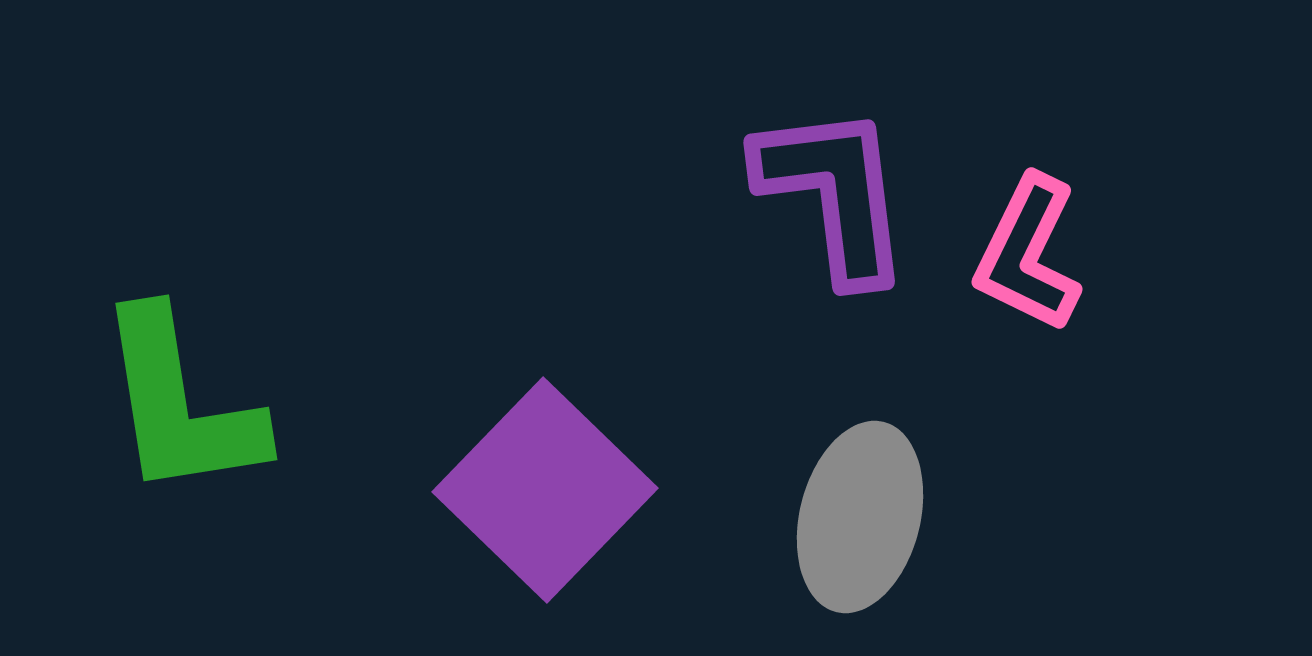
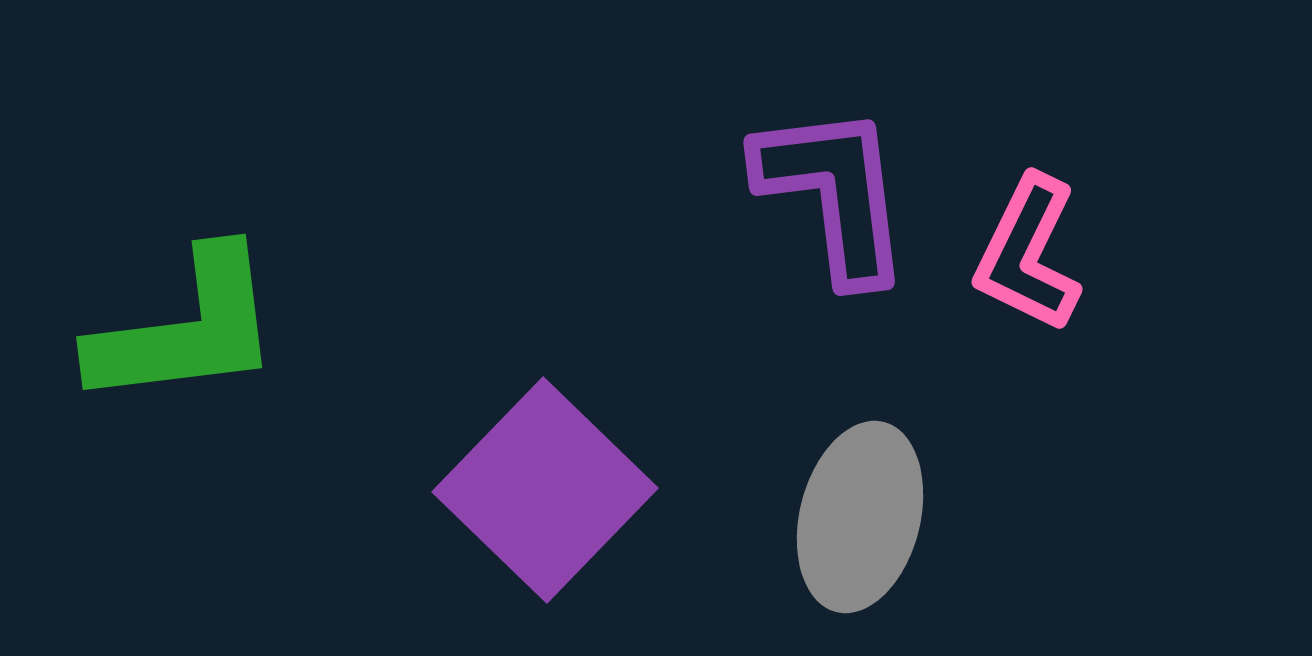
green L-shape: moved 6 px right, 75 px up; rotated 88 degrees counterclockwise
